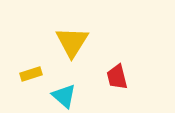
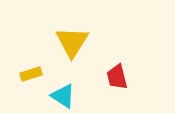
cyan triangle: moved 1 px left; rotated 8 degrees counterclockwise
